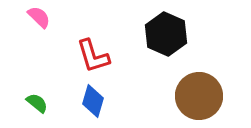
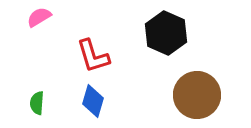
pink semicircle: rotated 75 degrees counterclockwise
black hexagon: moved 1 px up
brown circle: moved 2 px left, 1 px up
green semicircle: rotated 125 degrees counterclockwise
